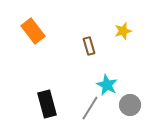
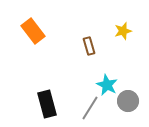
gray circle: moved 2 px left, 4 px up
